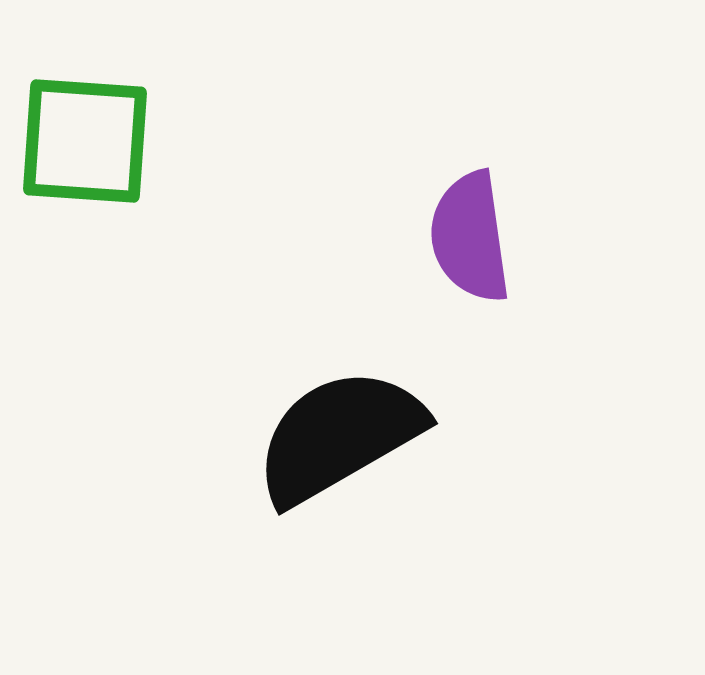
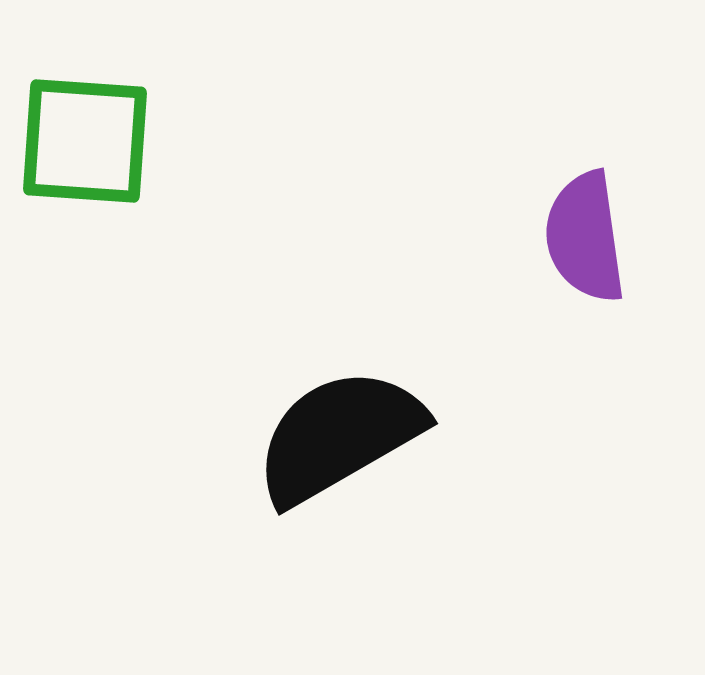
purple semicircle: moved 115 px right
